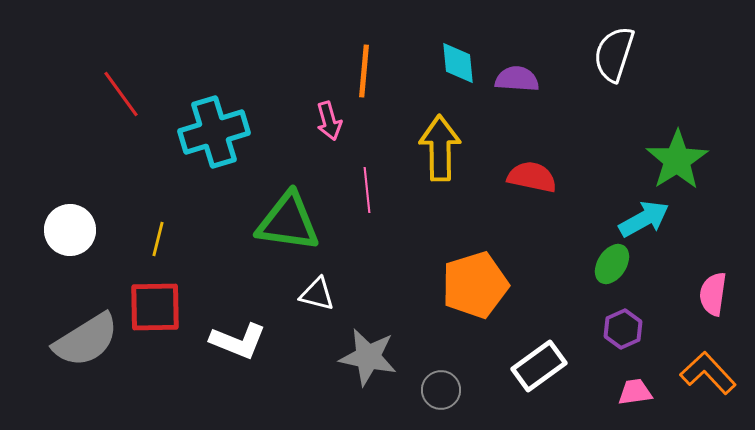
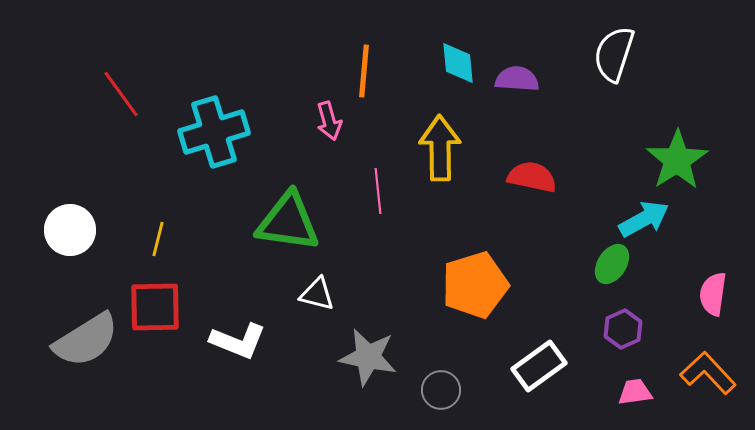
pink line: moved 11 px right, 1 px down
